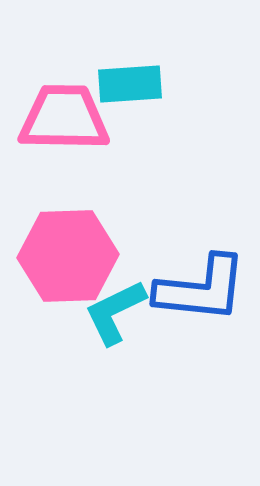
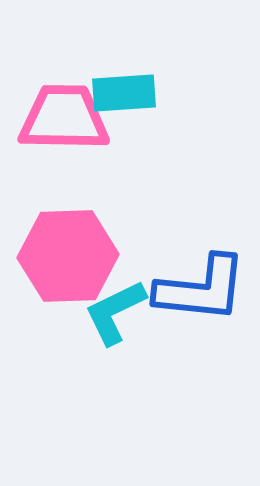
cyan rectangle: moved 6 px left, 9 px down
